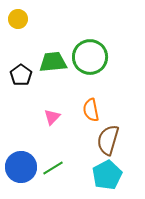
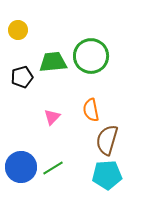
yellow circle: moved 11 px down
green circle: moved 1 px right, 1 px up
black pentagon: moved 1 px right, 2 px down; rotated 20 degrees clockwise
brown semicircle: moved 1 px left
cyan pentagon: rotated 24 degrees clockwise
